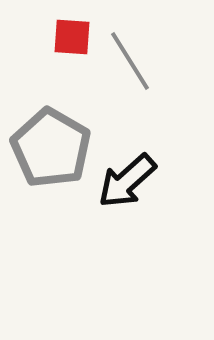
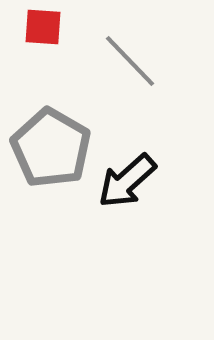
red square: moved 29 px left, 10 px up
gray line: rotated 12 degrees counterclockwise
